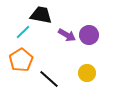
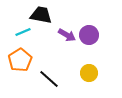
cyan line: rotated 21 degrees clockwise
orange pentagon: moved 1 px left
yellow circle: moved 2 px right
